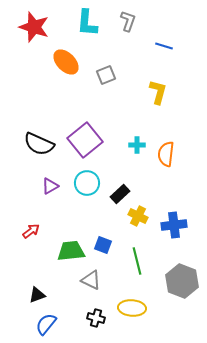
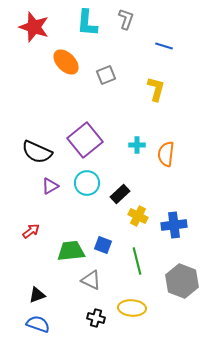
gray L-shape: moved 2 px left, 2 px up
yellow L-shape: moved 2 px left, 3 px up
black semicircle: moved 2 px left, 8 px down
blue semicircle: moved 8 px left; rotated 70 degrees clockwise
